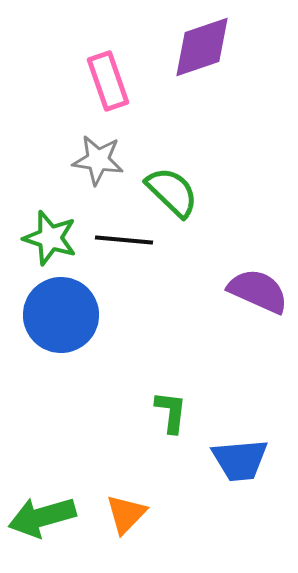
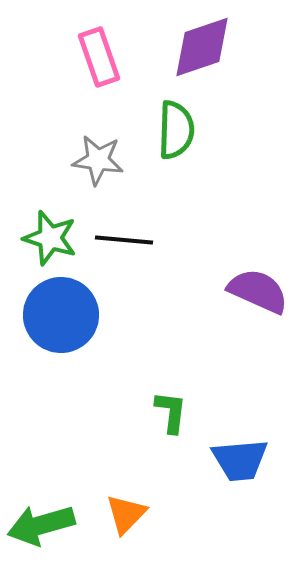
pink rectangle: moved 9 px left, 24 px up
green semicircle: moved 4 px right, 62 px up; rotated 48 degrees clockwise
green arrow: moved 1 px left, 8 px down
